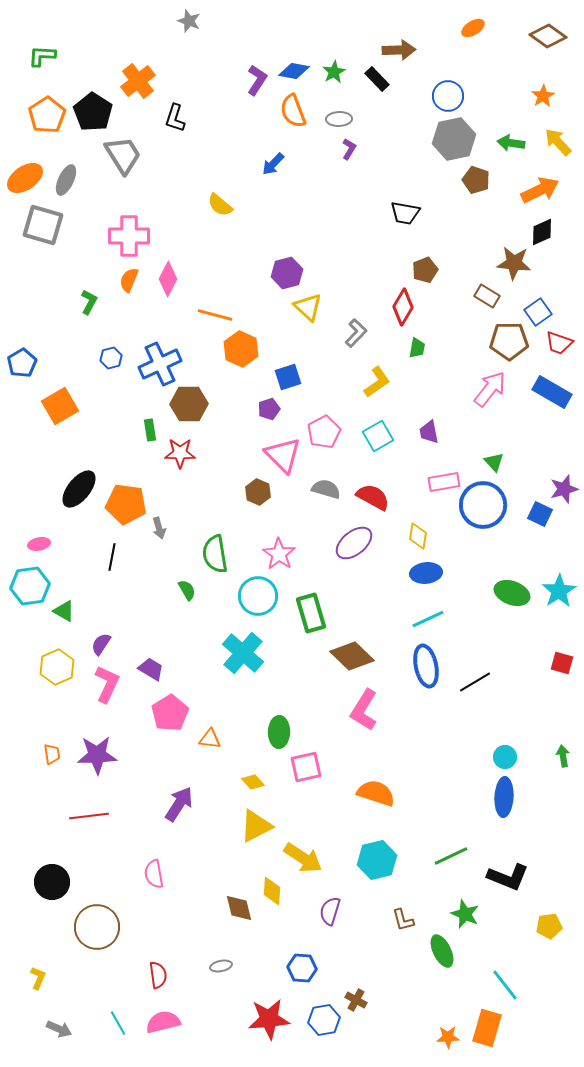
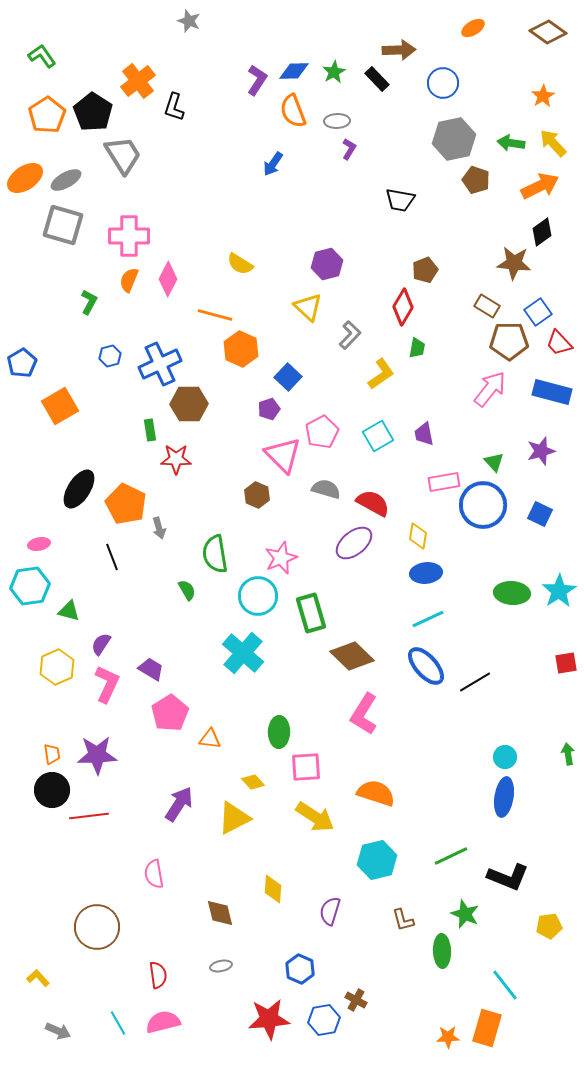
brown diamond at (548, 36): moved 4 px up
green L-shape at (42, 56): rotated 52 degrees clockwise
blue diamond at (294, 71): rotated 12 degrees counterclockwise
blue circle at (448, 96): moved 5 px left, 13 px up
black L-shape at (175, 118): moved 1 px left, 11 px up
gray ellipse at (339, 119): moved 2 px left, 2 px down
yellow arrow at (558, 142): moved 5 px left, 1 px down
blue arrow at (273, 164): rotated 10 degrees counterclockwise
gray ellipse at (66, 180): rotated 36 degrees clockwise
orange arrow at (540, 190): moved 4 px up
yellow semicircle at (220, 205): moved 20 px right, 59 px down; rotated 8 degrees counterclockwise
black trapezoid at (405, 213): moved 5 px left, 13 px up
gray square at (43, 225): moved 20 px right
black diamond at (542, 232): rotated 12 degrees counterclockwise
purple hexagon at (287, 273): moved 40 px right, 9 px up
brown rectangle at (487, 296): moved 10 px down
gray L-shape at (356, 333): moved 6 px left, 2 px down
red trapezoid at (559, 343): rotated 28 degrees clockwise
blue hexagon at (111, 358): moved 1 px left, 2 px up
blue square at (288, 377): rotated 28 degrees counterclockwise
yellow L-shape at (377, 382): moved 4 px right, 8 px up
blue rectangle at (552, 392): rotated 15 degrees counterclockwise
pink pentagon at (324, 432): moved 2 px left
purple trapezoid at (429, 432): moved 5 px left, 2 px down
red star at (180, 453): moved 4 px left, 6 px down
black ellipse at (79, 489): rotated 6 degrees counterclockwise
purple star at (564, 489): moved 23 px left, 38 px up
brown hexagon at (258, 492): moved 1 px left, 3 px down
red semicircle at (373, 497): moved 6 px down
orange pentagon at (126, 504): rotated 18 degrees clockwise
pink star at (279, 554): moved 2 px right, 4 px down; rotated 16 degrees clockwise
black line at (112, 557): rotated 32 degrees counterclockwise
green ellipse at (512, 593): rotated 16 degrees counterclockwise
green triangle at (64, 611): moved 5 px right; rotated 15 degrees counterclockwise
red square at (562, 663): moved 4 px right; rotated 25 degrees counterclockwise
blue ellipse at (426, 666): rotated 30 degrees counterclockwise
pink L-shape at (364, 710): moved 4 px down
green arrow at (563, 756): moved 5 px right, 2 px up
pink square at (306, 767): rotated 8 degrees clockwise
blue ellipse at (504, 797): rotated 6 degrees clockwise
yellow triangle at (256, 826): moved 22 px left, 8 px up
yellow arrow at (303, 858): moved 12 px right, 41 px up
black circle at (52, 882): moved 92 px up
yellow diamond at (272, 891): moved 1 px right, 2 px up
brown diamond at (239, 908): moved 19 px left, 5 px down
green ellipse at (442, 951): rotated 24 degrees clockwise
blue hexagon at (302, 968): moved 2 px left, 1 px down; rotated 20 degrees clockwise
yellow L-shape at (38, 978): rotated 65 degrees counterclockwise
gray arrow at (59, 1029): moved 1 px left, 2 px down
